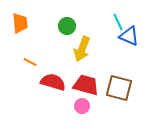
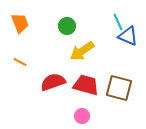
orange trapezoid: rotated 15 degrees counterclockwise
blue triangle: moved 1 px left
yellow arrow: moved 2 px down; rotated 35 degrees clockwise
orange line: moved 10 px left
red semicircle: rotated 35 degrees counterclockwise
pink circle: moved 10 px down
